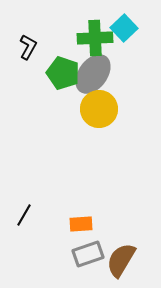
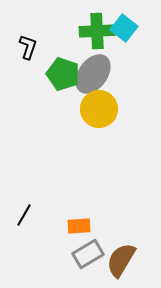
cyan square: rotated 8 degrees counterclockwise
green cross: moved 2 px right, 7 px up
black L-shape: rotated 10 degrees counterclockwise
green pentagon: moved 1 px down
orange rectangle: moved 2 px left, 2 px down
gray rectangle: rotated 12 degrees counterclockwise
